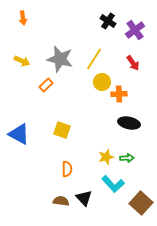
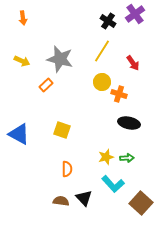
purple cross: moved 16 px up
yellow line: moved 8 px right, 8 px up
orange cross: rotated 21 degrees clockwise
